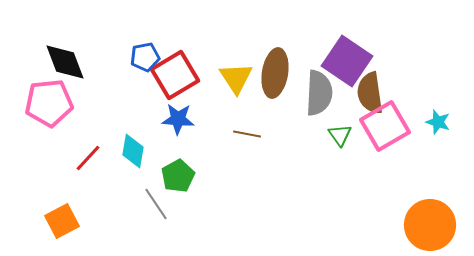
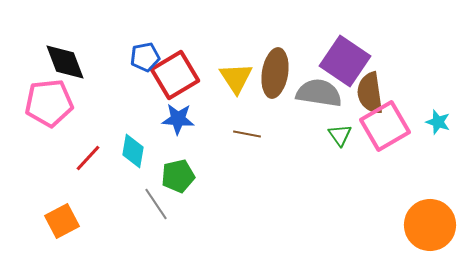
purple square: moved 2 px left
gray semicircle: rotated 84 degrees counterclockwise
green pentagon: rotated 16 degrees clockwise
